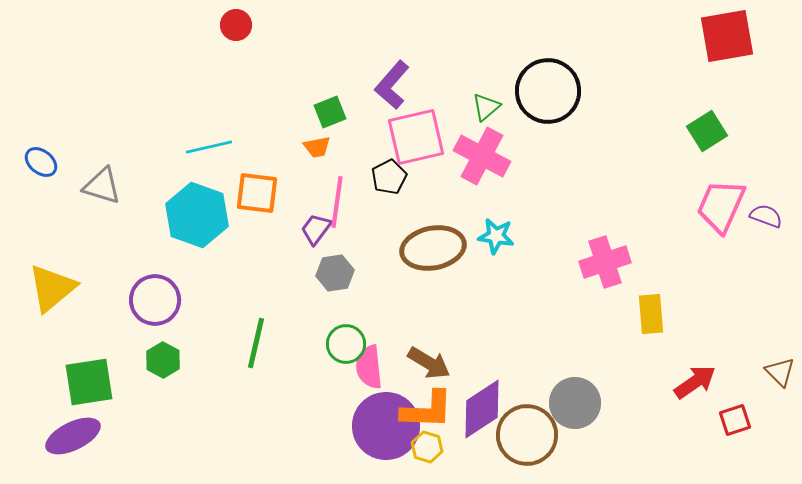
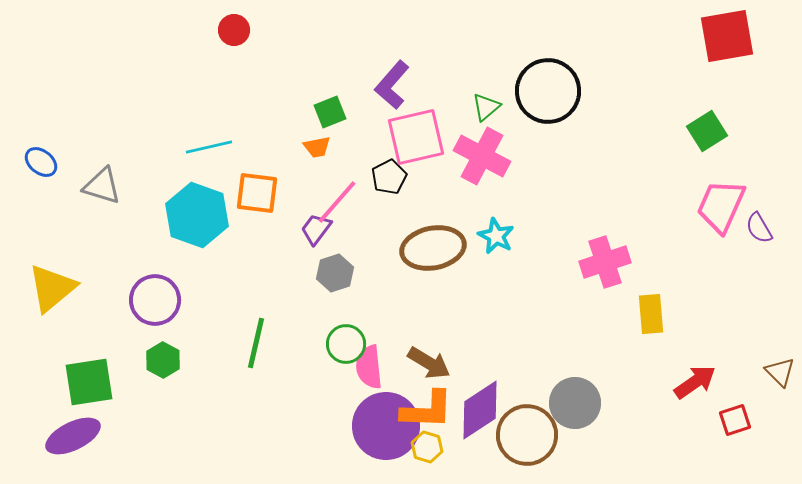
red circle at (236, 25): moved 2 px left, 5 px down
pink line at (337, 202): rotated 33 degrees clockwise
purple semicircle at (766, 216): moved 7 px left, 12 px down; rotated 140 degrees counterclockwise
cyan star at (496, 236): rotated 18 degrees clockwise
gray hexagon at (335, 273): rotated 9 degrees counterclockwise
purple diamond at (482, 409): moved 2 px left, 1 px down
